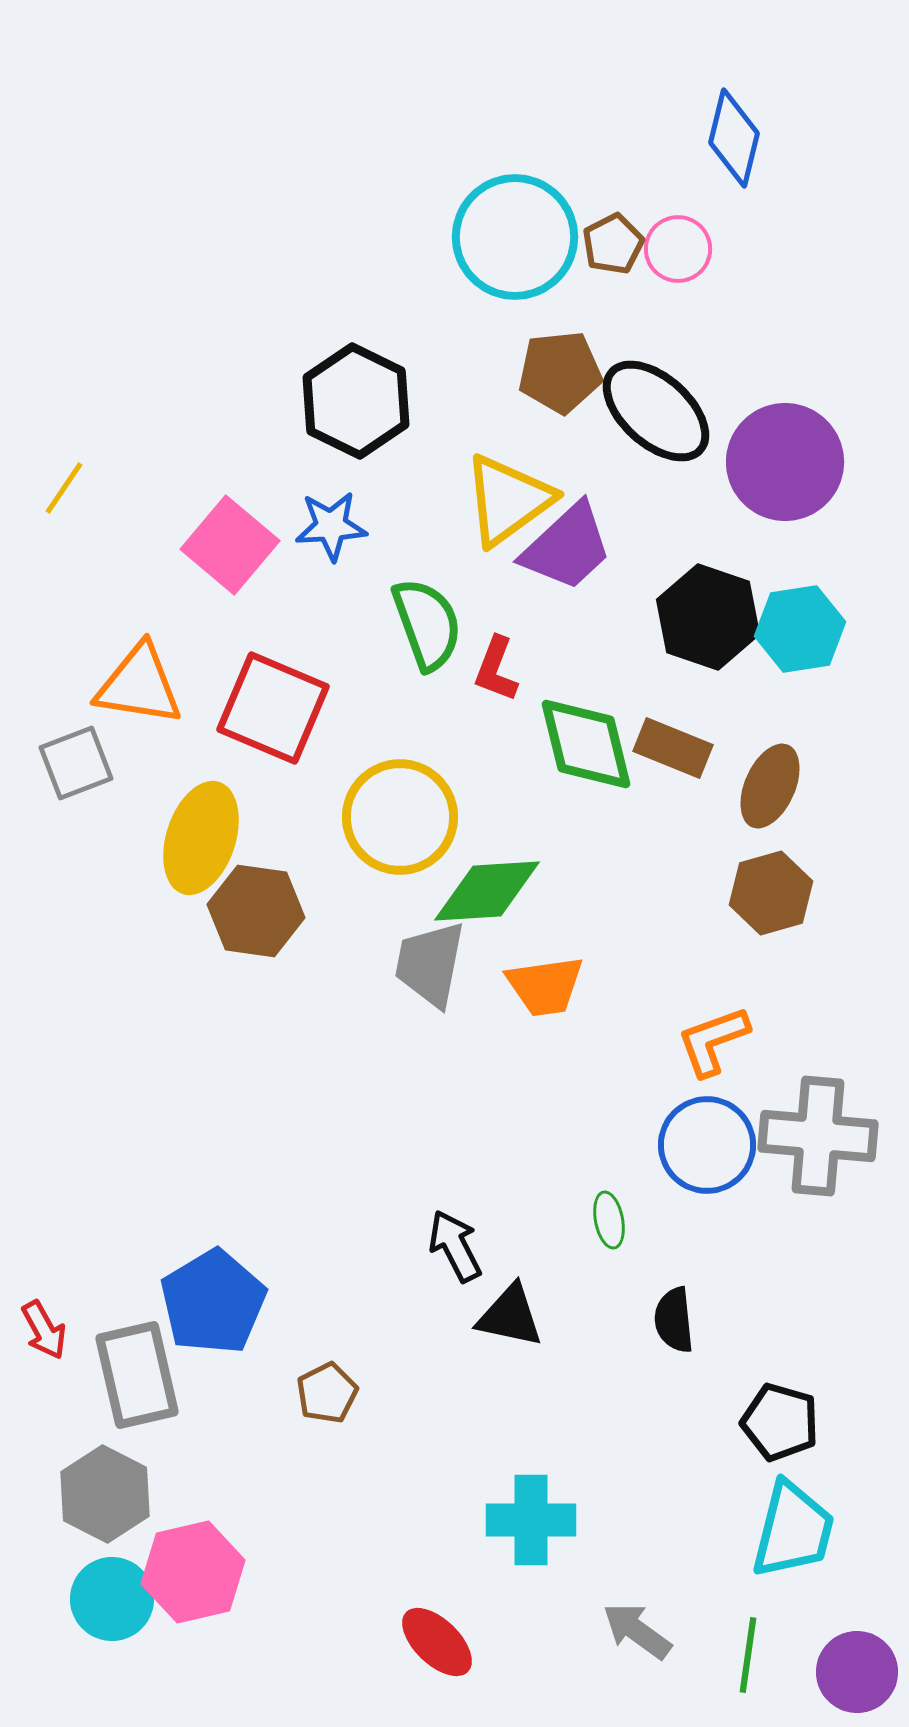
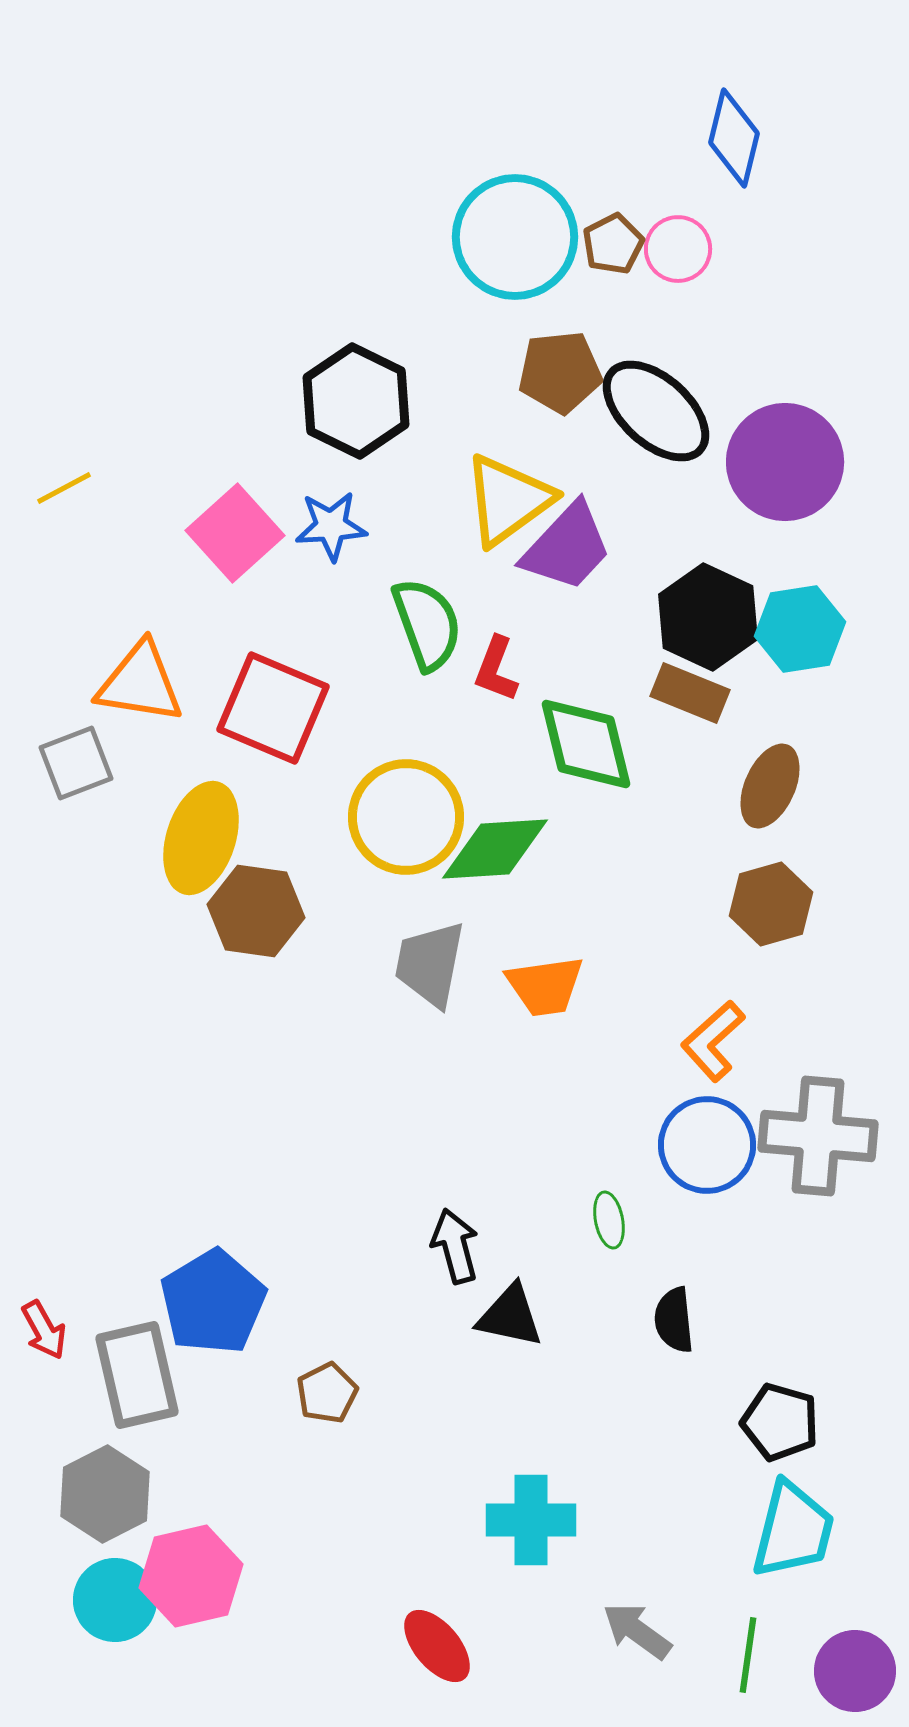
yellow line at (64, 488): rotated 28 degrees clockwise
pink square at (230, 545): moved 5 px right, 12 px up; rotated 8 degrees clockwise
purple trapezoid at (567, 547): rotated 4 degrees counterclockwise
black hexagon at (708, 617): rotated 6 degrees clockwise
orange triangle at (139, 685): moved 1 px right, 2 px up
brown rectangle at (673, 748): moved 17 px right, 55 px up
yellow circle at (400, 817): moved 6 px right
green diamond at (487, 891): moved 8 px right, 42 px up
brown hexagon at (771, 893): moved 11 px down
orange L-shape at (713, 1041): rotated 22 degrees counterclockwise
black arrow at (455, 1246): rotated 12 degrees clockwise
gray hexagon at (105, 1494): rotated 6 degrees clockwise
pink hexagon at (193, 1572): moved 2 px left, 4 px down
cyan circle at (112, 1599): moved 3 px right, 1 px down
red ellipse at (437, 1642): moved 4 px down; rotated 6 degrees clockwise
purple circle at (857, 1672): moved 2 px left, 1 px up
